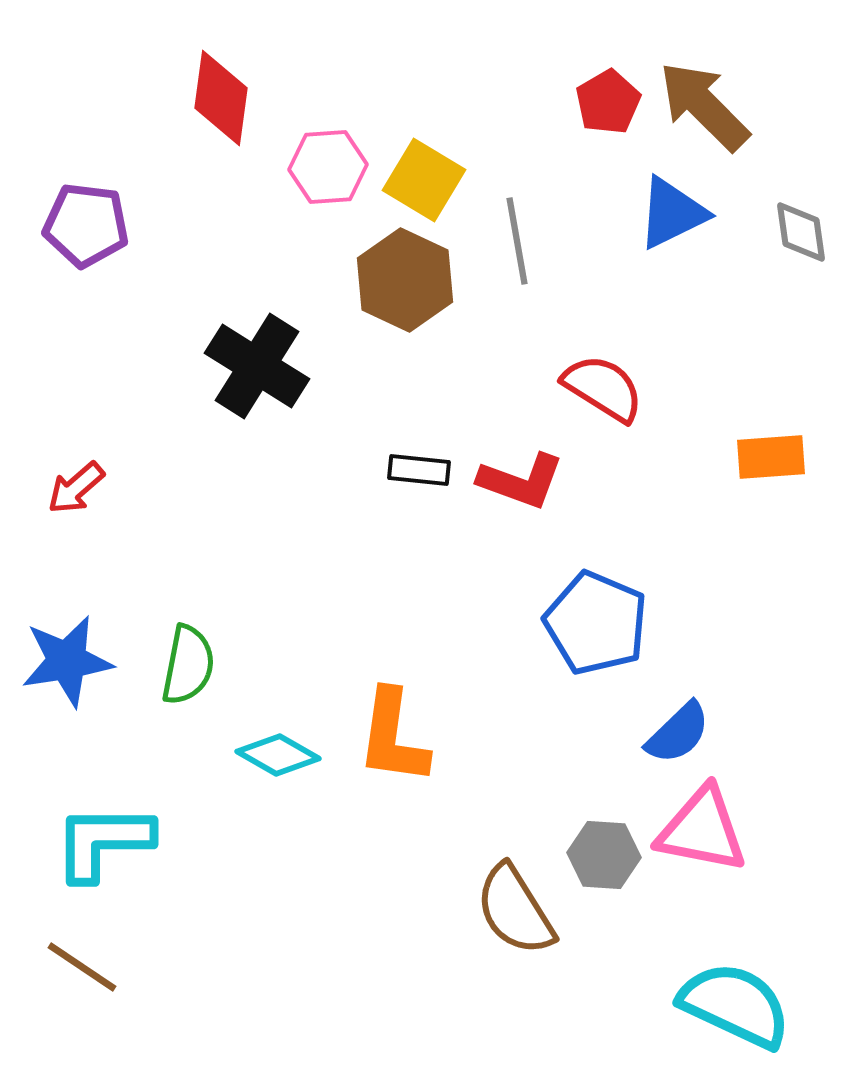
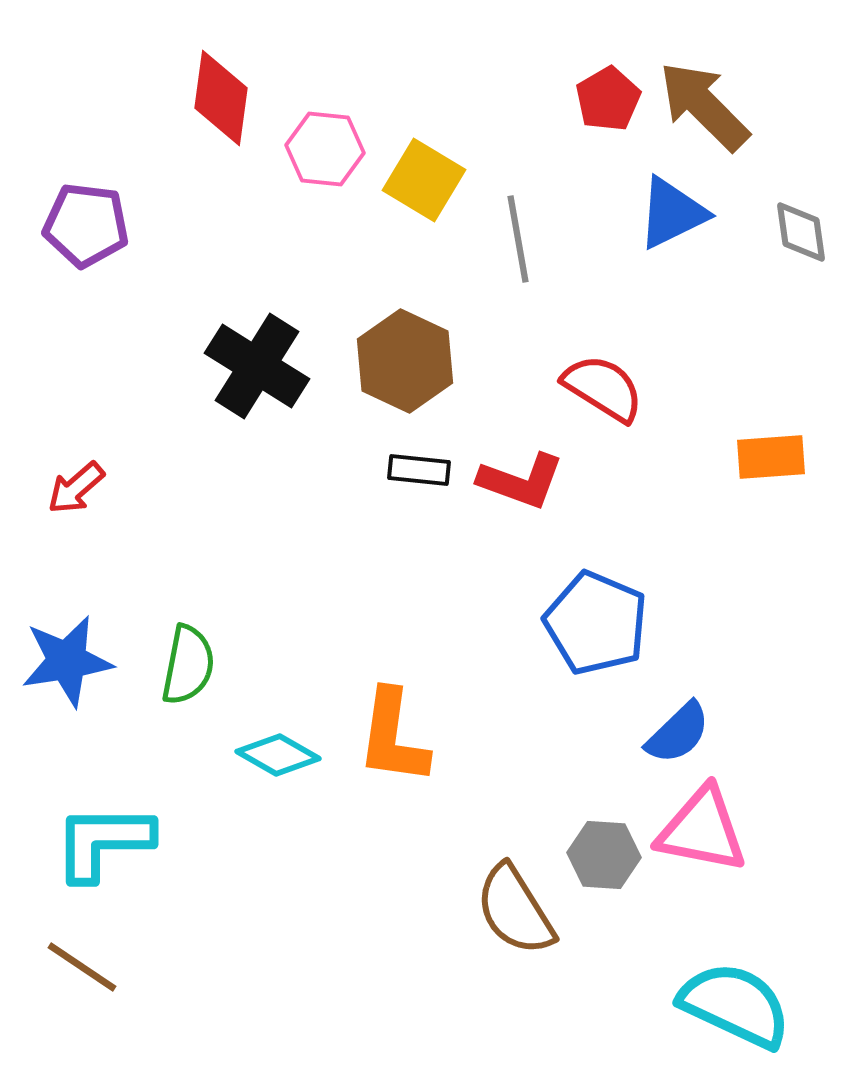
red pentagon: moved 3 px up
pink hexagon: moved 3 px left, 18 px up; rotated 10 degrees clockwise
gray line: moved 1 px right, 2 px up
brown hexagon: moved 81 px down
